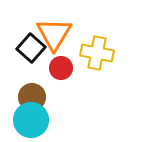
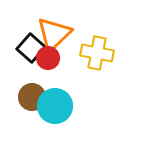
orange triangle: rotated 15 degrees clockwise
red circle: moved 13 px left, 10 px up
cyan circle: moved 24 px right, 14 px up
